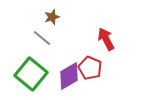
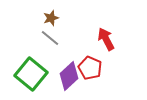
brown star: moved 1 px left, 1 px down
gray line: moved 8 px right
purple diamond: rotated 12 degrees counterclockwise
